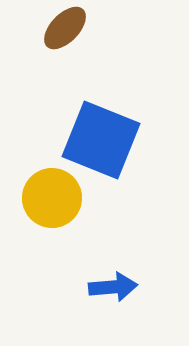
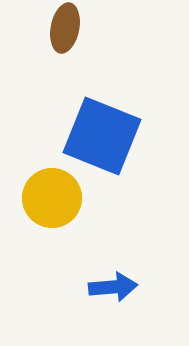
brown ellipse: rotated 33 degrees counterclockwise
blue square: moved 1 px right, 4 px up
